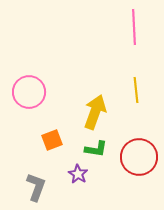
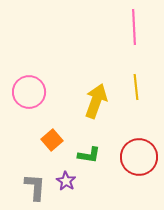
yellow line: moved 3 px up
yellow arrow: moved 1 px right, 11 px up
orange square: rotated 20 degrees counterclockwise
green L-shape: moved 7 px left, 6 px down
purple star: moved 12 px left, 7 px down
gray L-shape: moved 1 px left; rotated 16 degrees counterclockwise
